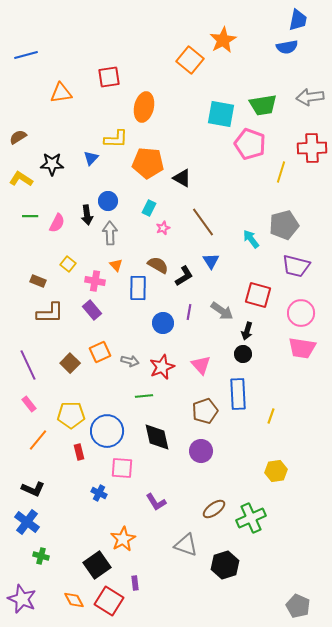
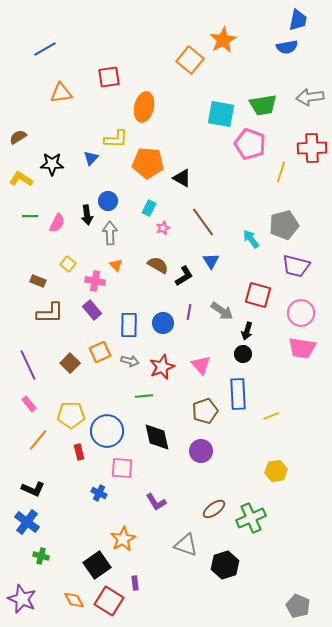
blue line at (26, 55): moved 19 px right, 6 px up; rotated 15 degrees counterclockwise
blue rectangle at (138, 288): moved 9 px left, 37 px down
yellow line at (271, 416): rotated 49 degrees clockwise
